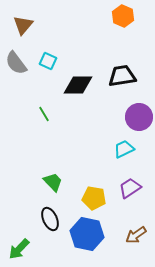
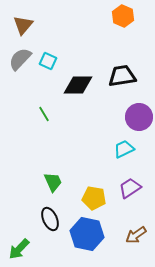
gray semicircle: moved 4 px right, 4 px up; rotated 80 degrees clockwise
green trapezoid: rotated 20 degrees clockwise
